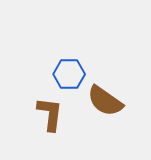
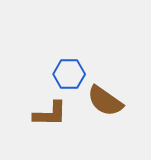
brown L-shape: rotated 84 degrees clockwise
